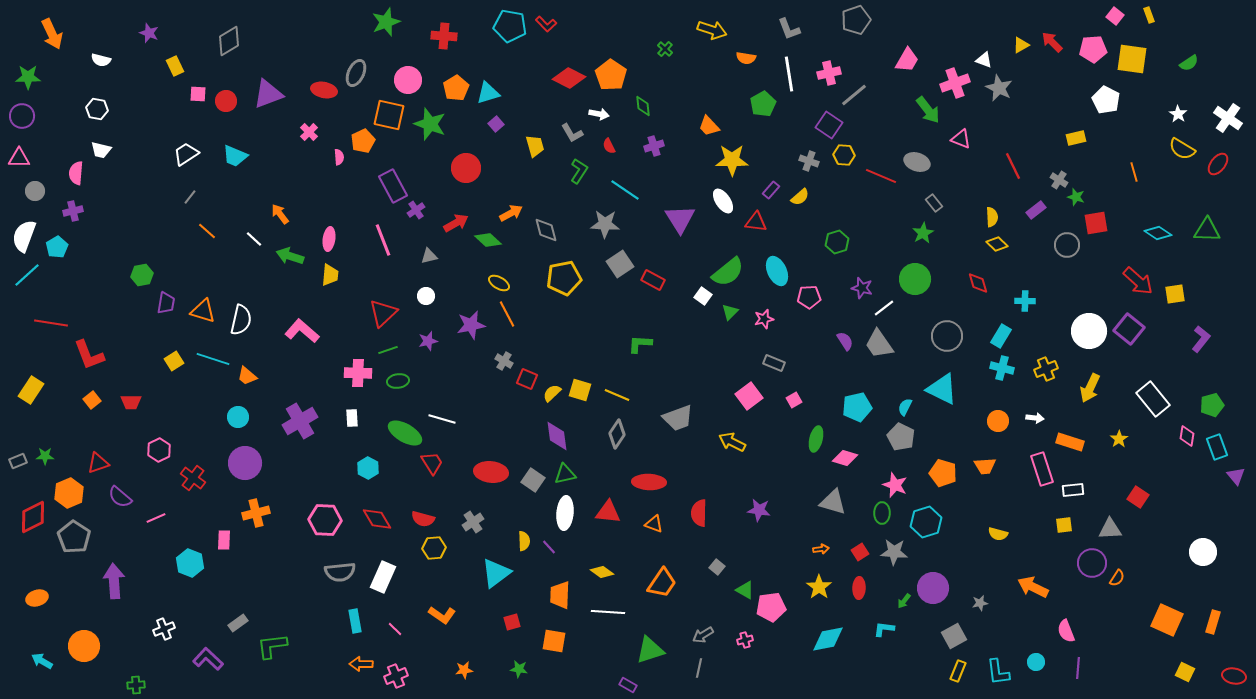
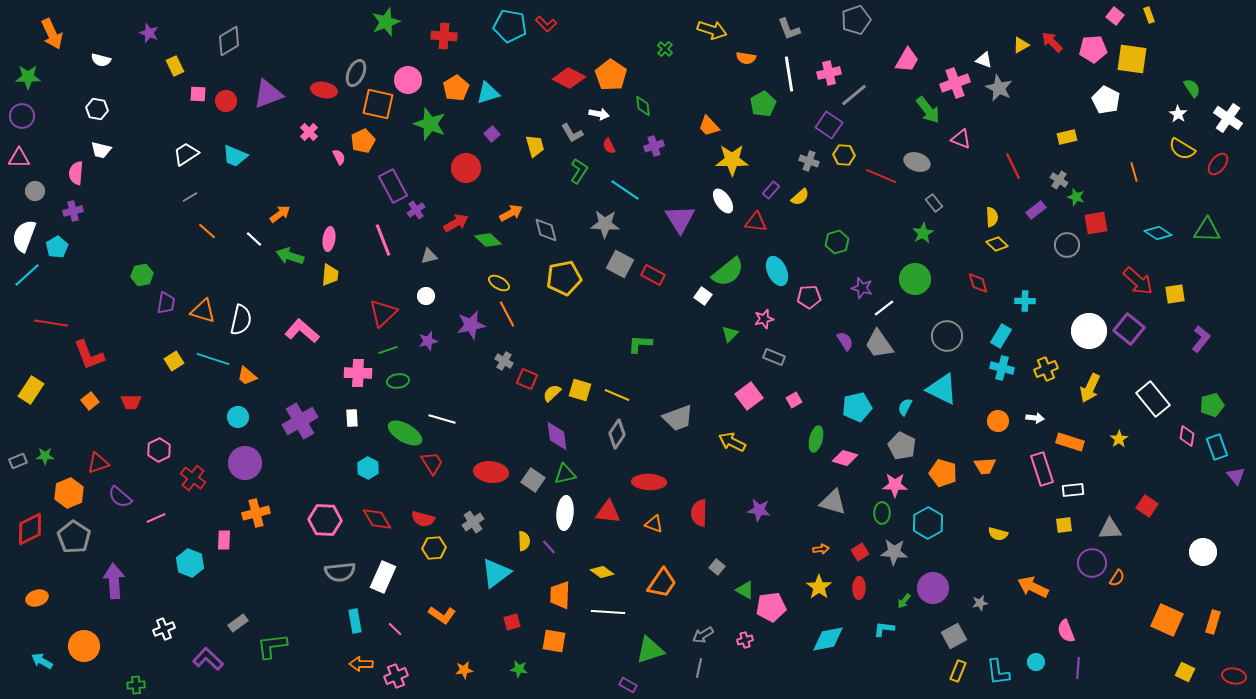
green semicircle at (1189, 63): moved 3 px right, 25 px down; rotated 90 degrees counterclockwise
orange square at (389, 115): moved 11 px left, 11 px up
purple square at (496, 124): moved 4 px left, 10 px down
yellow rectangle at (1076, 138): moved 9 px left, 1 px up
pink semicircle at (339, 157): rotated 21 degrees counterclockwise
gray line at (190, 197): rotated 21 degrees clockwise
orange arrow at (280, 214): rotated 90 degrees clockwise
gray square at (620, 264): rotated 28 degrees counterclockwise
red rectangle at (653, 280): moved 5 px up
green triangle at (730, 312): moved 22 px down
gray rectangle at (774, 363): moved 6 px up
orange square at (92, 400): moved 2 px left, 1 px down
gray pentagon at (901, 437): moved 1 px right, 9 px down
pink star at (895, 485): rotated 20 degrees counterclockwise
red square at (1138, 497): moved 9 px right, 9 px down
red diamond at (33, 517): moved 3 px left, 12 px down
cyan hexagon at (926, 522): moved 2 px right, 1 px down; rotated 12 degrees counterclockwise
